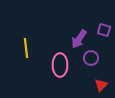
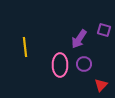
yellow line: moved 1 px left, 1 px up
purple circle: moved 7 px left, 6 px down
